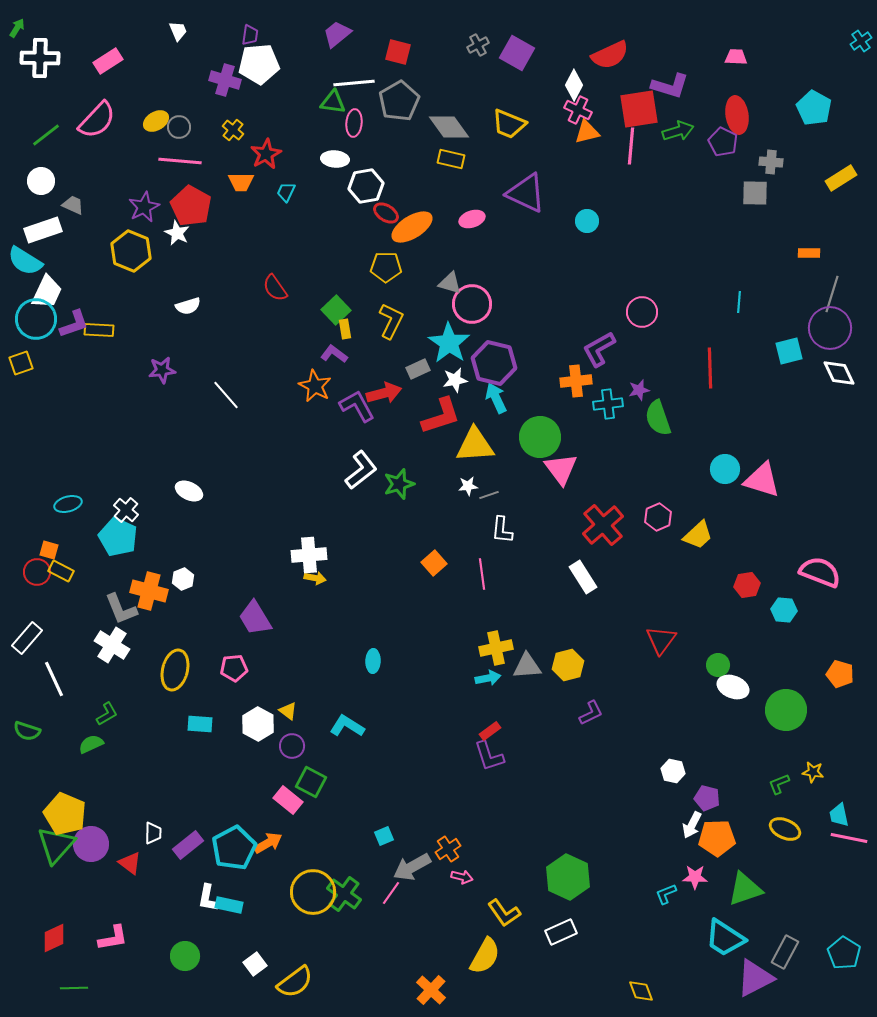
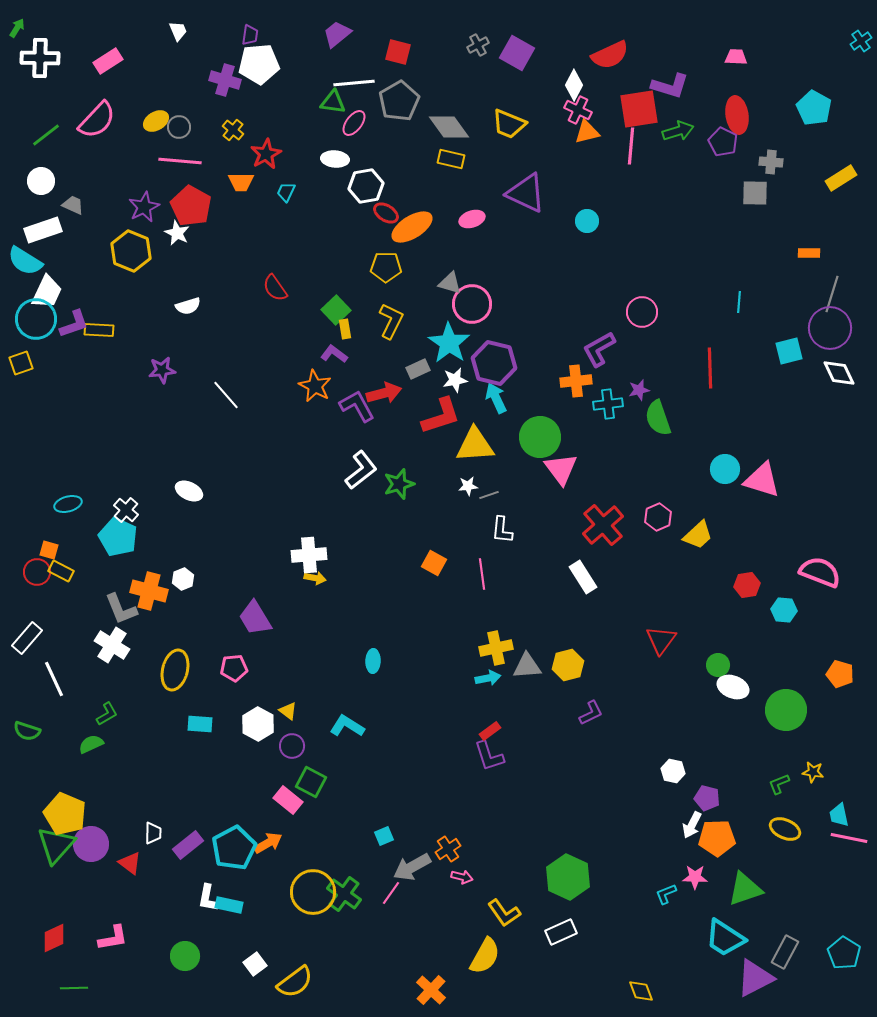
pink ellipse at (354, 123): rotated 32 degrees clockwise
orange square at (434, 563): rotated 20 degrees counterclockwise
